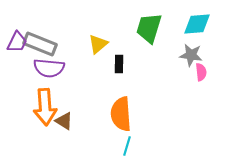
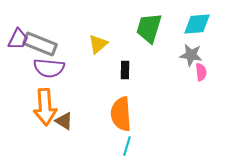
purple trapezoid: moved 1 px right, 3 px up
black rectangle: moved 6 px right, 6 px down
